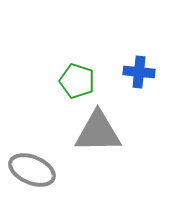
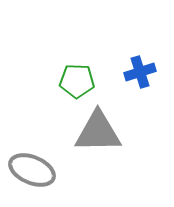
blue cross: moved 1 px right; rotated 24 degrees counterclockwise
green pentagon: rotated 16 degrees counterclockwise
